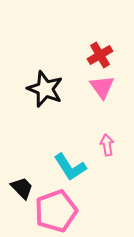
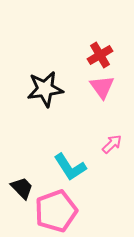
black star: rotated 30 degrees counterclockwise
pink arrow: moved 5 px right, 1 px up; rotated 55 degrees clockwise
